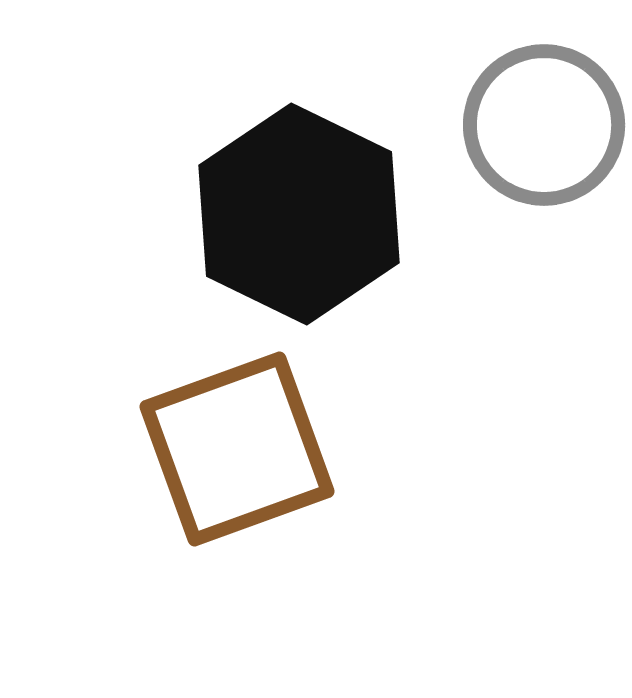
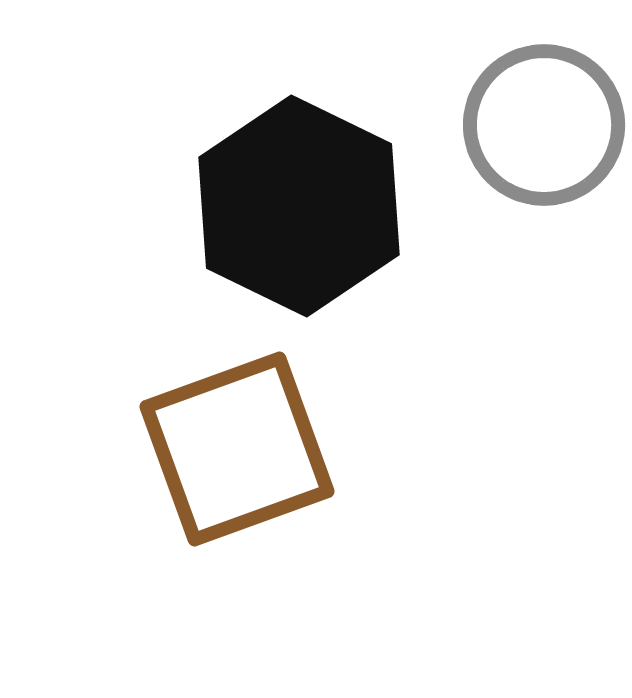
black hexagon: moved 8 px up
